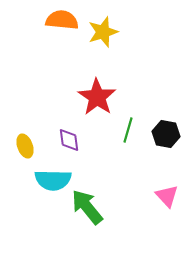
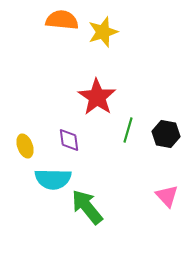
cyan semicircle: moved 1 px up
